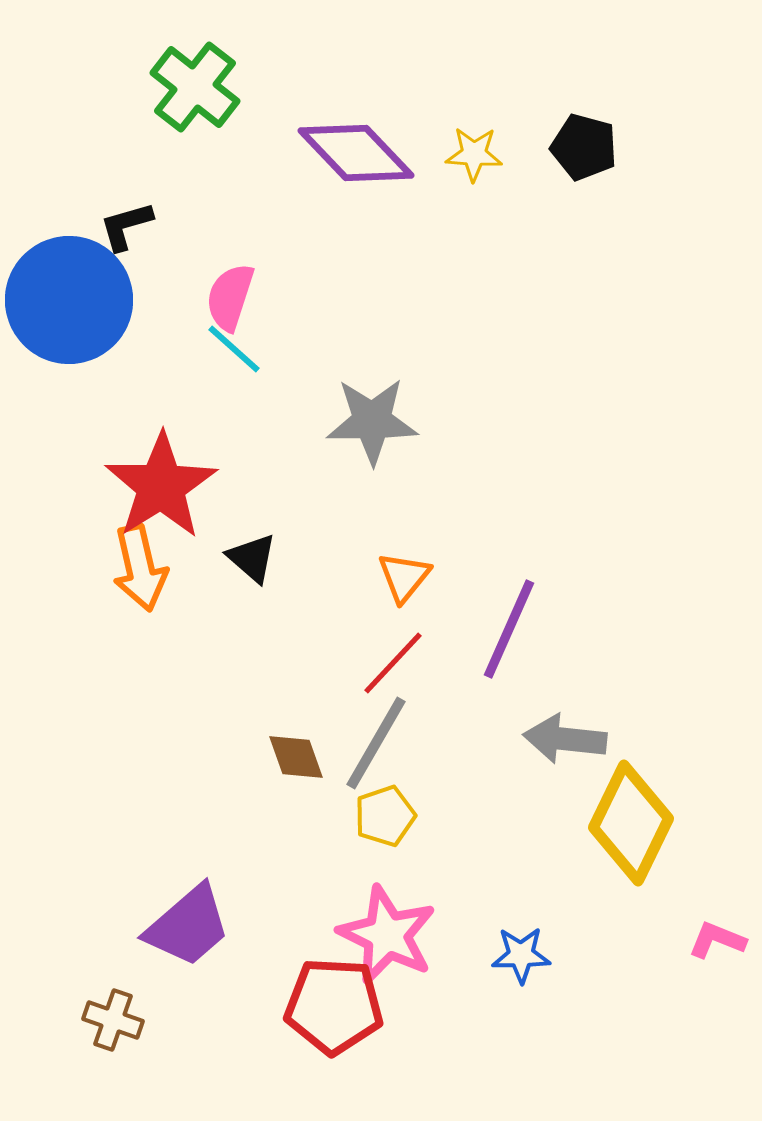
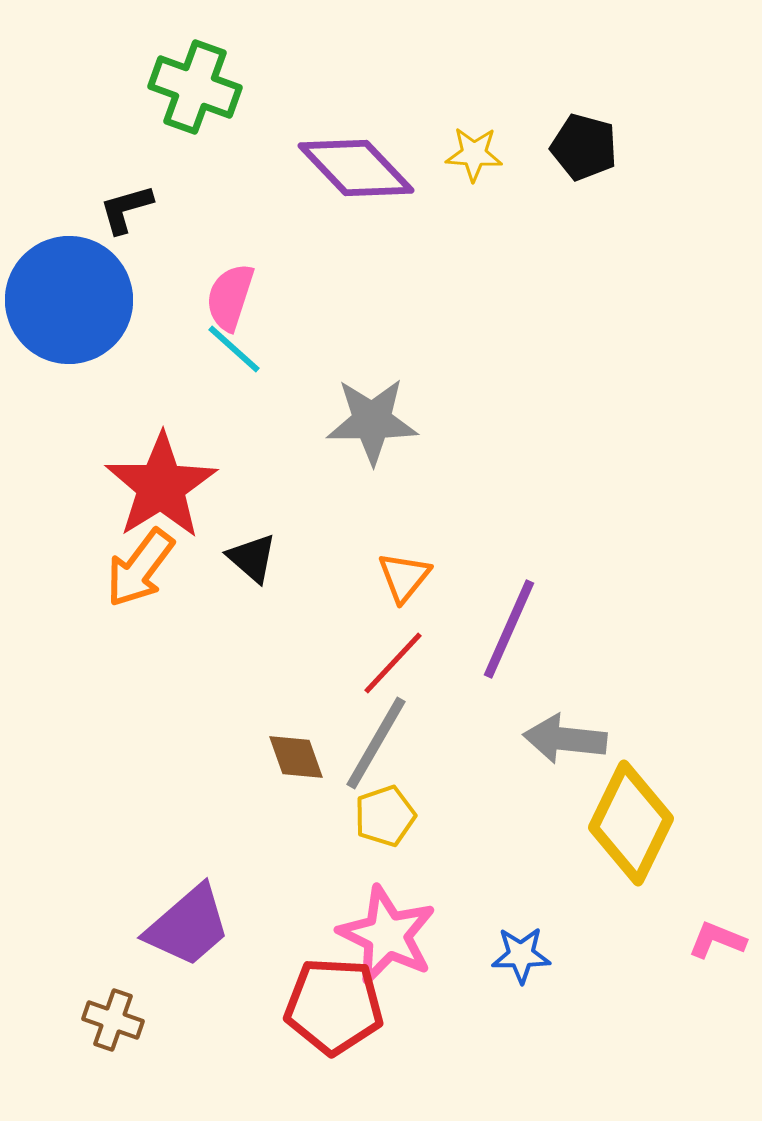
green cross: rotated 18 degrees counterclockwise
purple diamond: moved 15 px down
black L-shape: moved 17 px up
orange arrow: rotated 50 degrees clockwise
